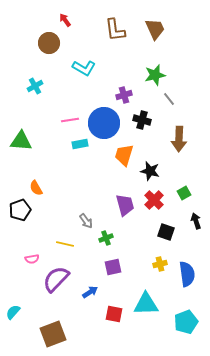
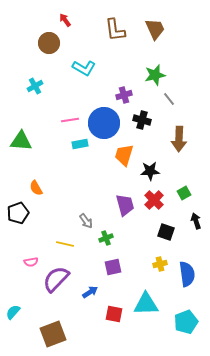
black star: rotated 18 degrees counterclockwise
black pentagon: moved 2 px left, 3 px down
pink semicircle: moved 1 px left, 3 px down
